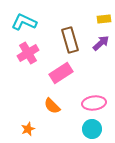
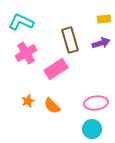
cyan L-shape: moved 3 px left
purple arrow: rotated 24 degrees clockwise
pink cross: moved 2 px left
pink rectangle: moved 5 px left, 4 px up
pink ellipse: moved 2 px right
orange star: moved 28 px up
